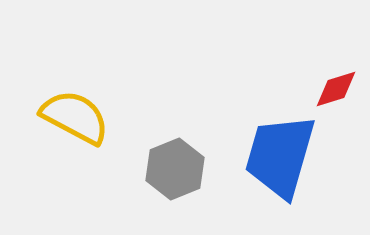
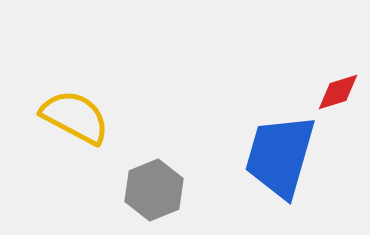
red diamond: moved 2 px right, 3 px down
gray hexagon: moved 21 px left, 21 px down
